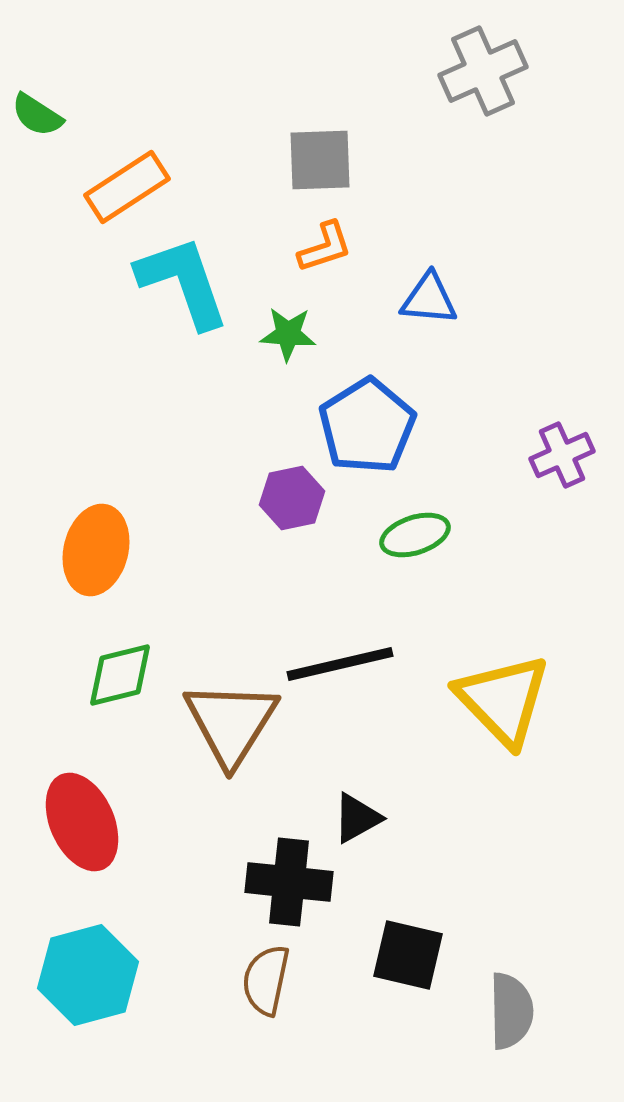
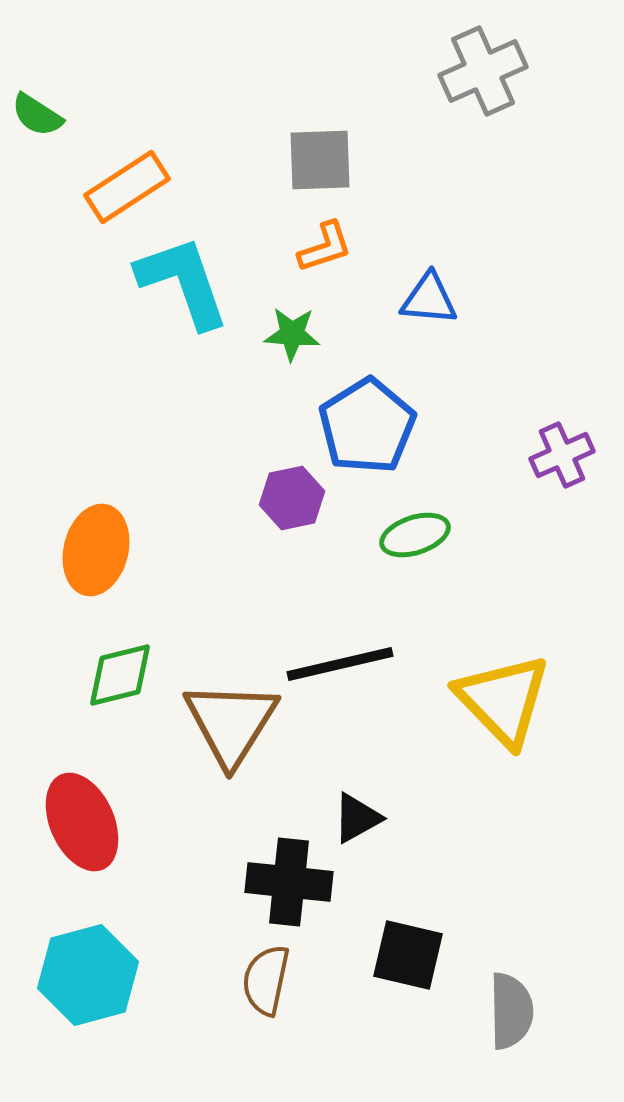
green star: moved 4 px right
